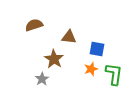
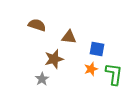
brown semicircle: moved 3 px right; rotated 36 degrees clockwise
brown star: rotated 24 degrees clockwise
